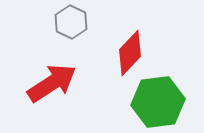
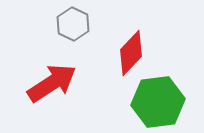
gray hexagon: moved 2 px right, 2 px down
red diamond: moved 1 px right
